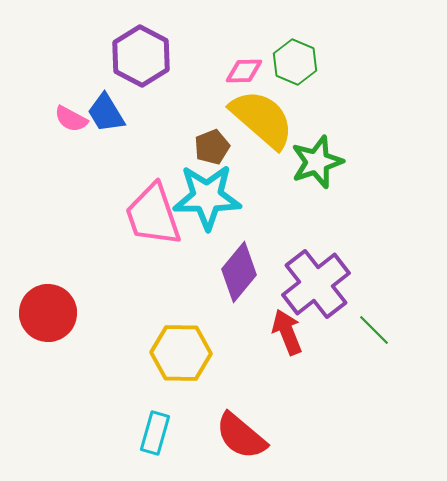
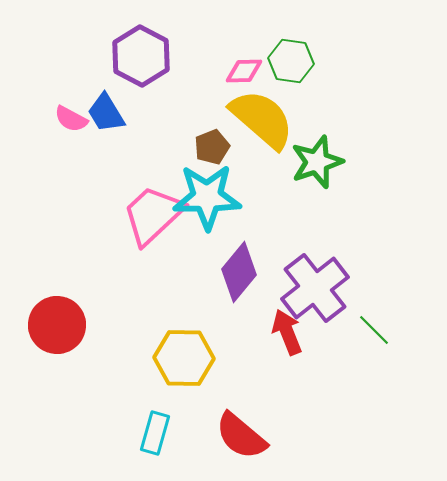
green hexagon: moved 4 px left, 1 px up; rotated 15 degrees counterclockwise
pink trapezoid: rotated 66 degrees clockwise
purple cross: moved 1 px left, 4 px down
red circle: moved 9 px right, 12 px down
yellow hexagon: moved 3 px right, 5 px down
